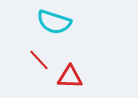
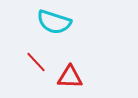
red line: moved 3 px left, 2 px down
